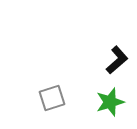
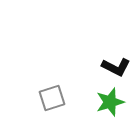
black L-shape: moved 1 px left, 7 px down; rotated 68 degrees clockwise
